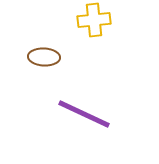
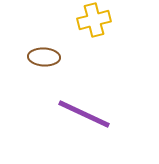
yellow cross: rotated 8 degrees counterclockwise
